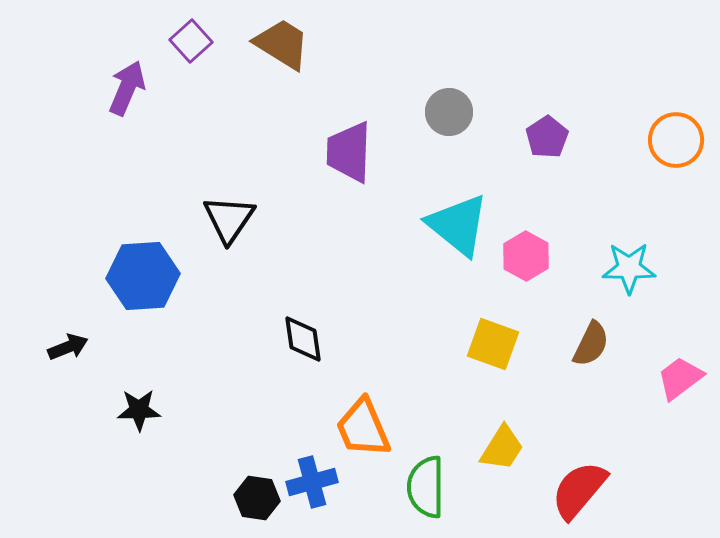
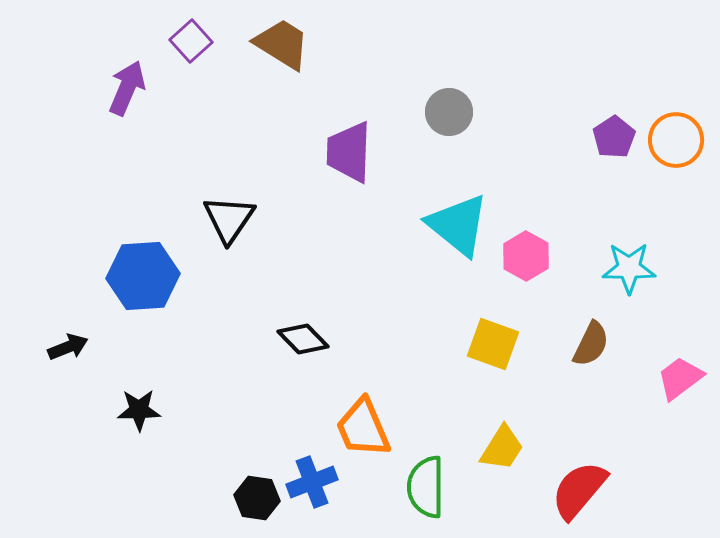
purple pentagon: moved 67 px right
black diamond: rotated 36 degrees counterclockwise
blue cross: rotated 6 degrees counterclockwise
